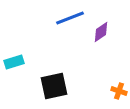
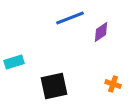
orange cross: moved 6 px left, 7 px up
